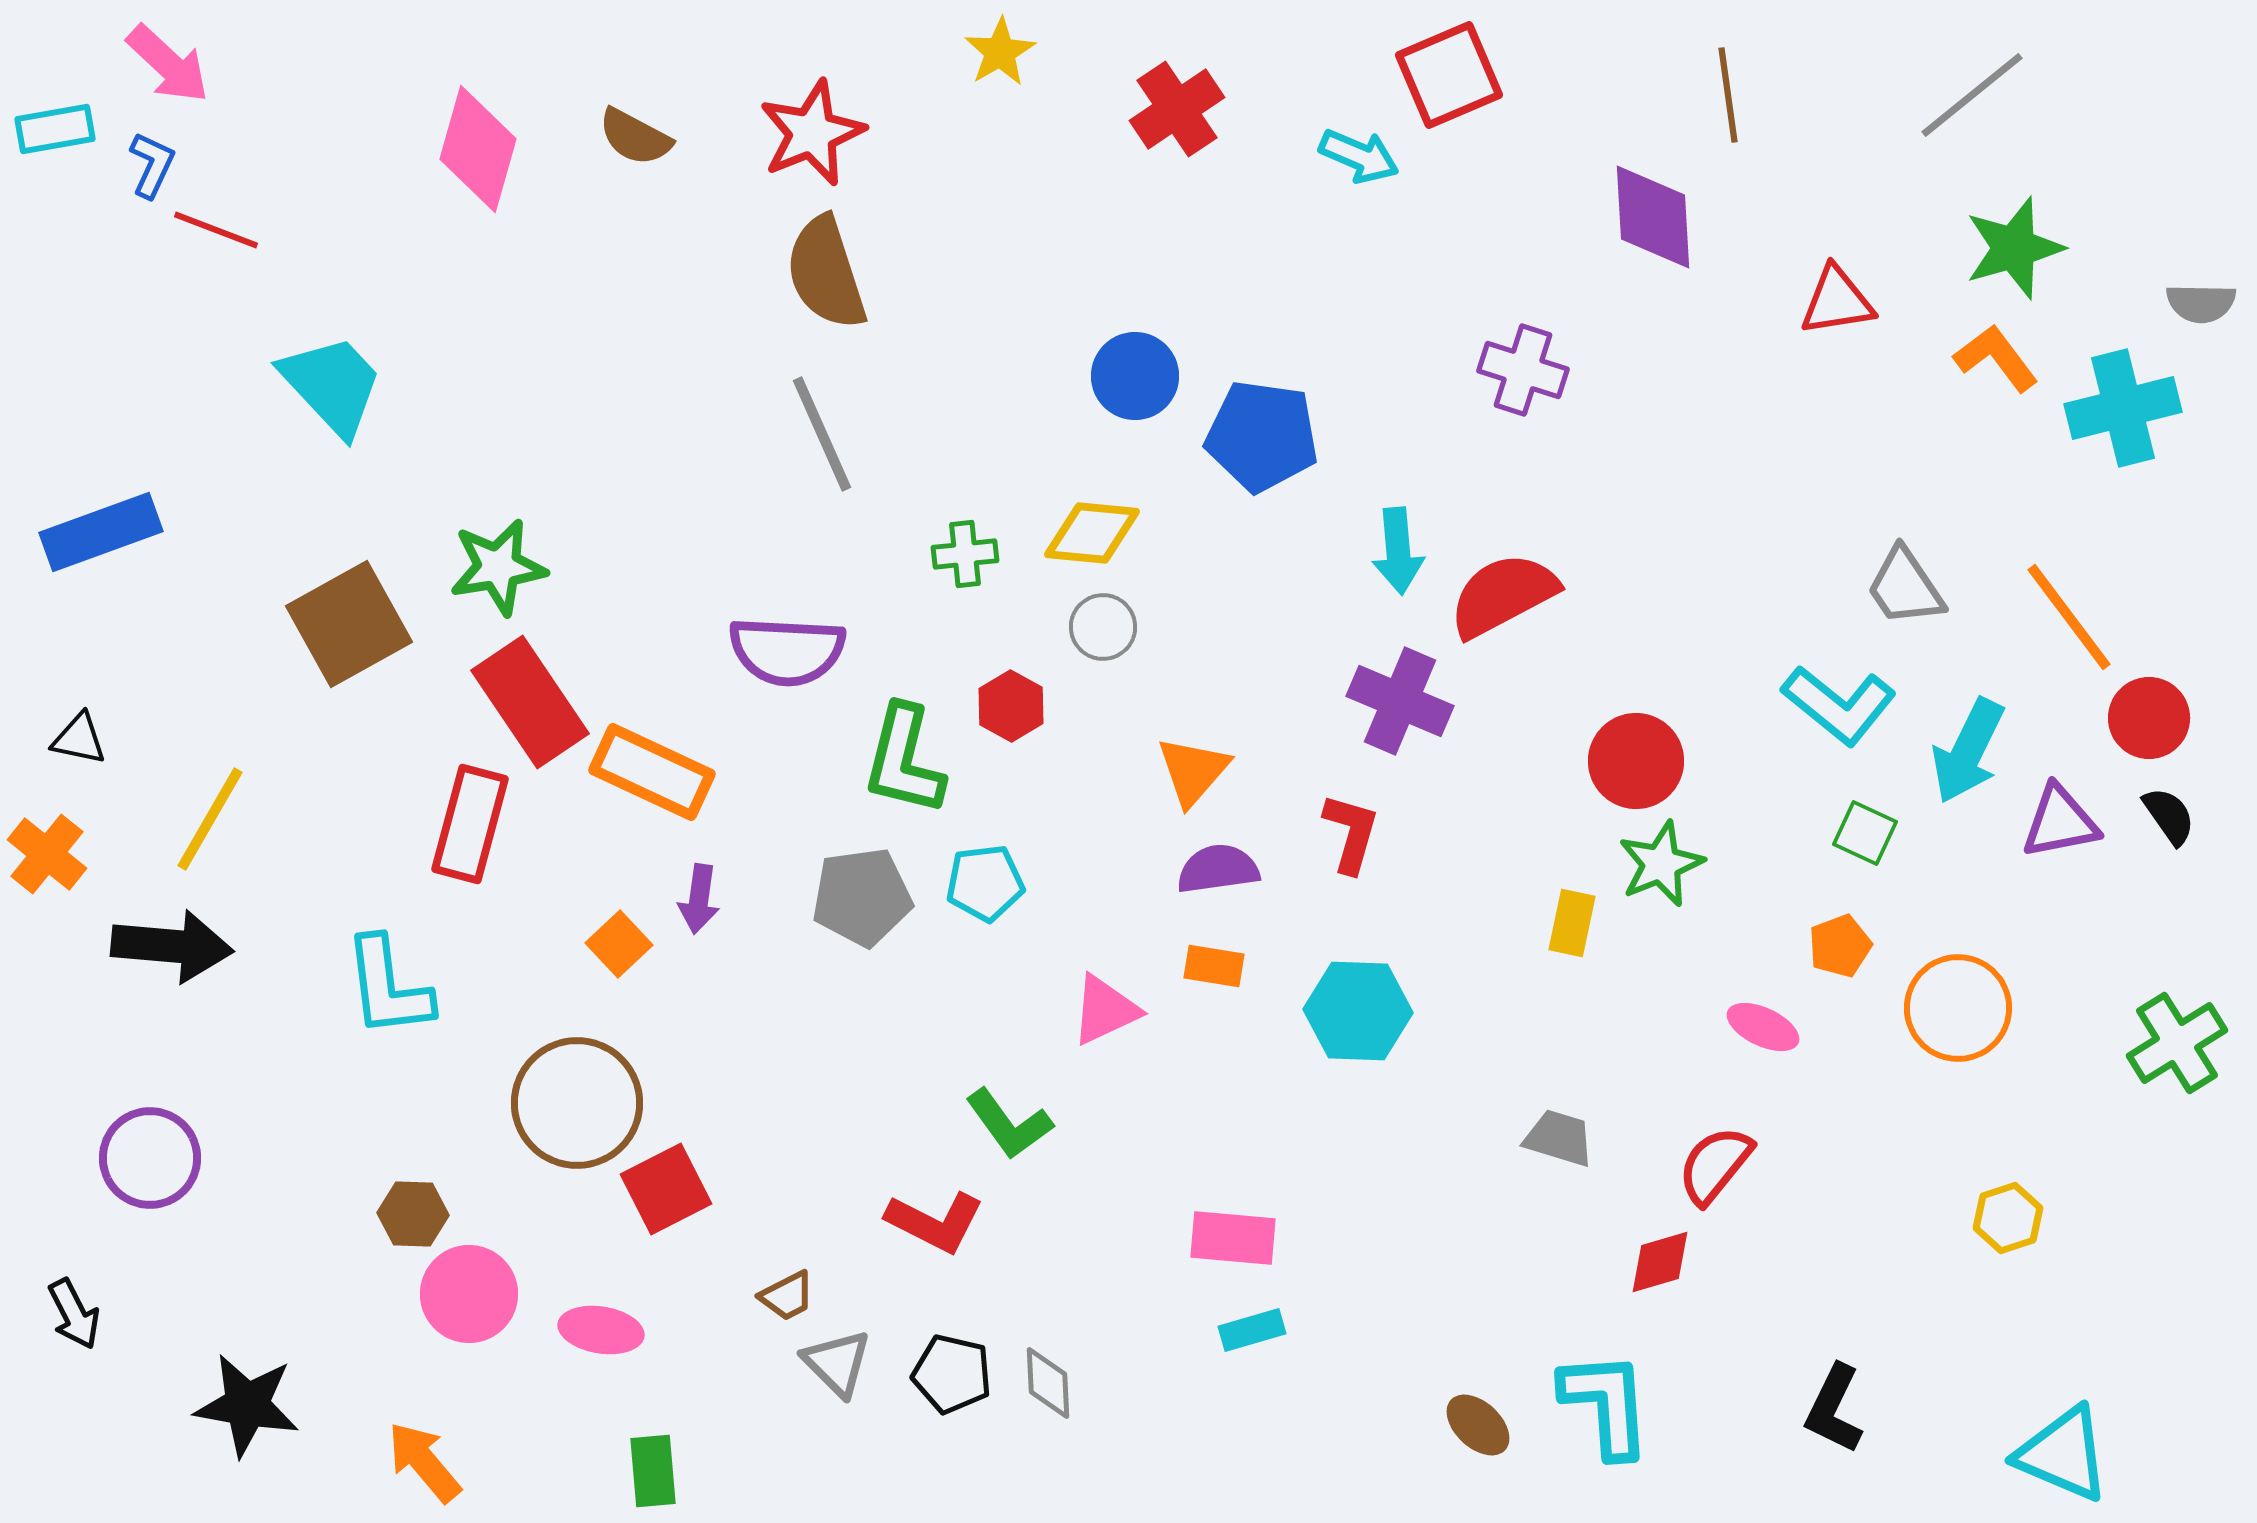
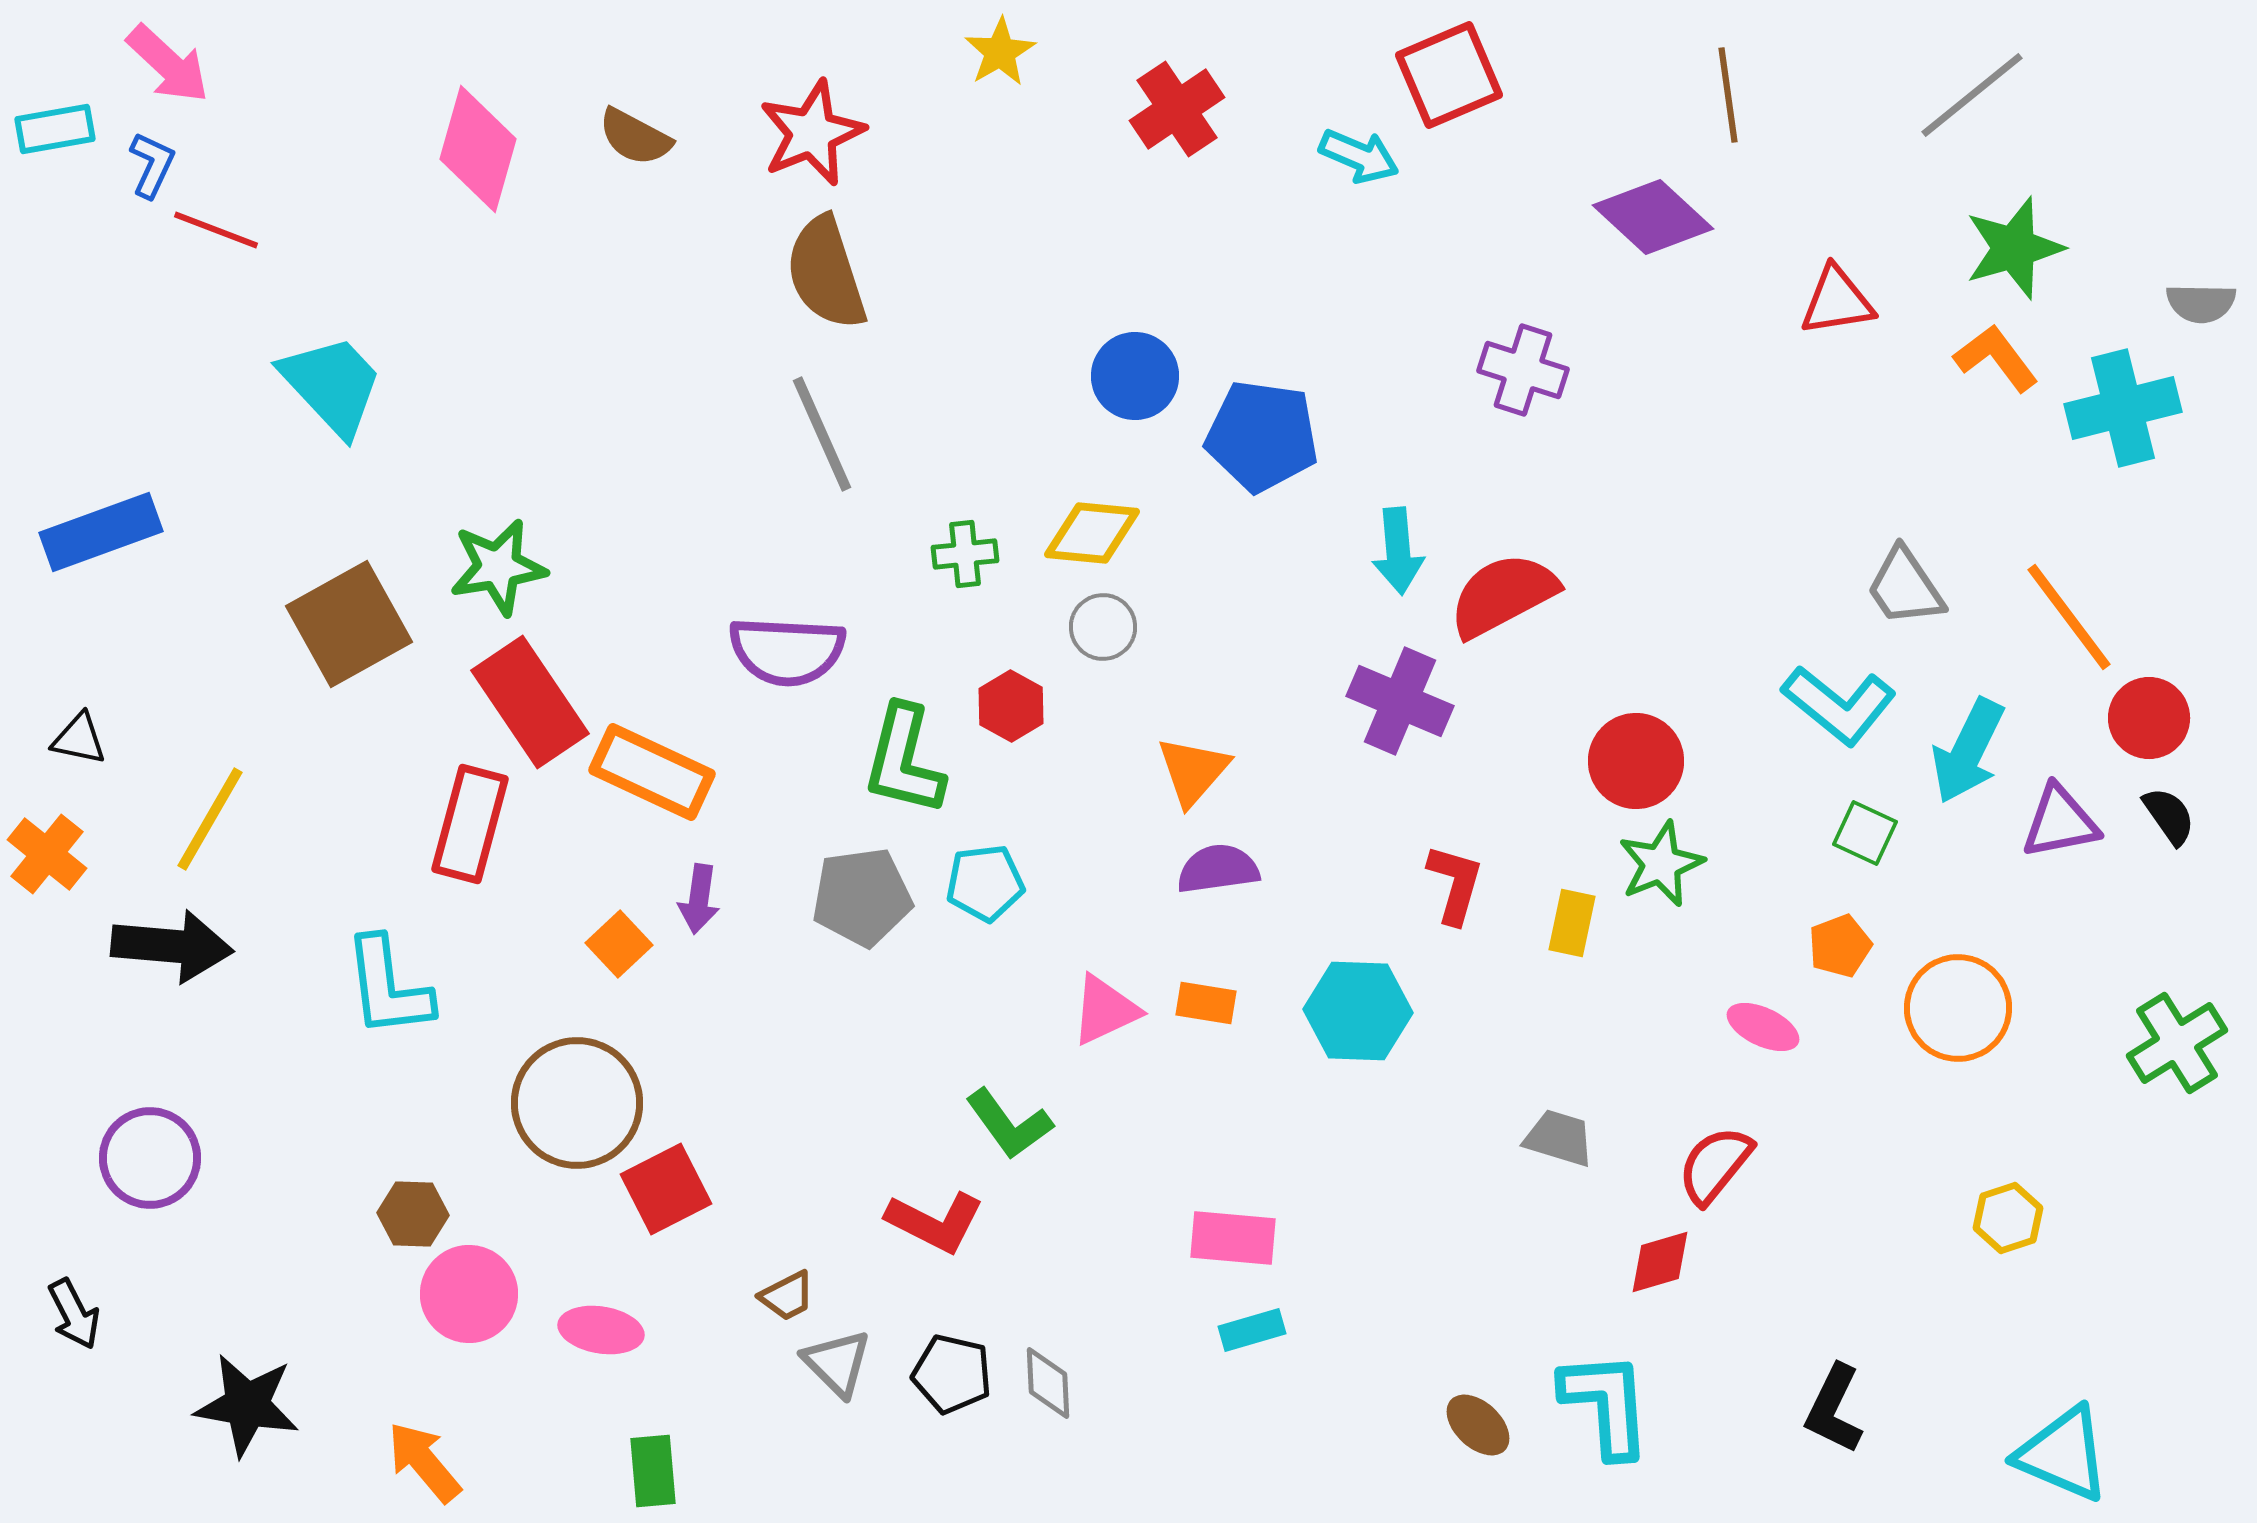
purple diamond at (1653, 217): rotated 44 degrees counterclockwise
red L-shape at (1351, 833): moved 104 px right, 51 px down
orange rectangle at (1214, 966): moved 8 px left, 37 px down
